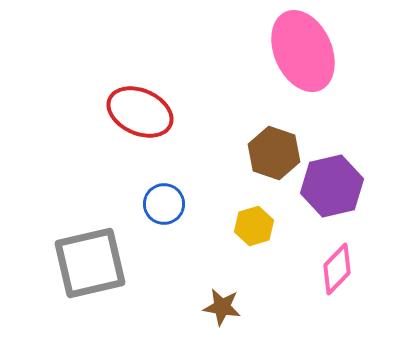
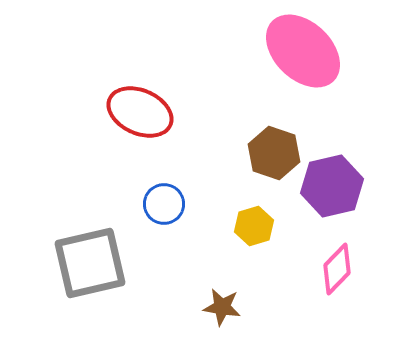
pink ellipse: rotated 22 degrees counterclockwise
